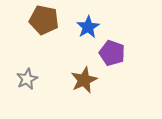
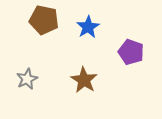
purple pentagon: moved 19 px right, 1 px up
brown star: rotated 16 degrees counterclockwise
